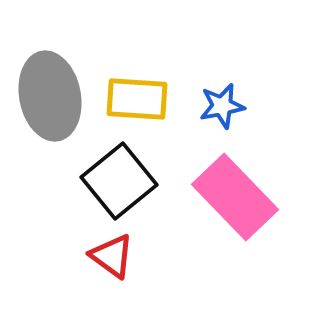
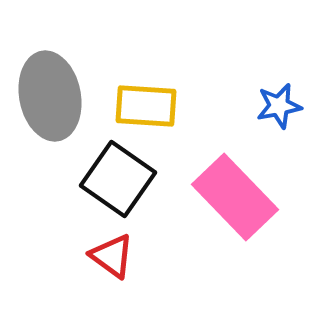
yellow rectangle: moved 9 px right, 7 px down
blue star: moved 57 px right
black square: moved 1 px left, 2 px up; rotated 16 degrees counterclockwise
